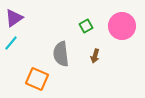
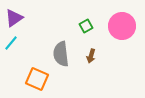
brown arrow: moved 4 px left
